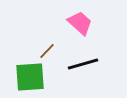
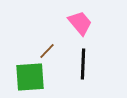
pink trapezoid: rotated 8 degrees clockwise
black line: rotated 72 degrees counterclockwise
